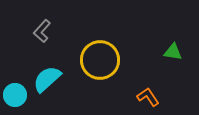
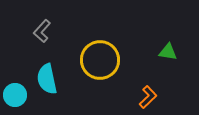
green triangle: moved 5 px left
cyan semicircle: rotated 60 degrees counterclockwise
orange L-shape: rotated 80 degrees clockwise
